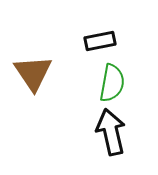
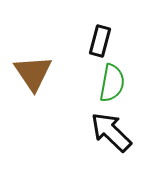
black rectangle: rotated 64 degrees counterclockwise
black arrow: rotated 33 degrees counterclockwise
